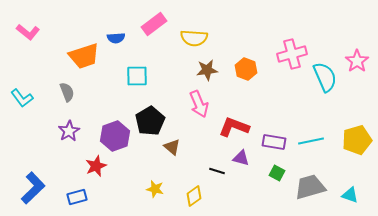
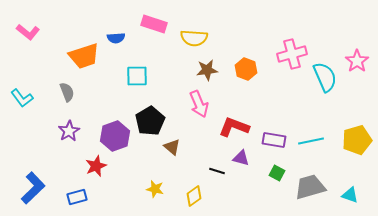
pink rectangle: rotated 55 degrees clockwise
purple rectangle: moved 2 px up
